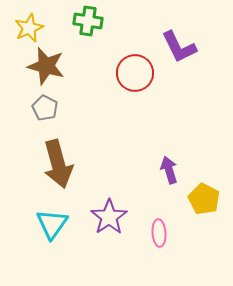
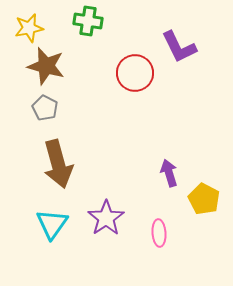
yellow star: rotated 12 degrees clockwise
purple arrow: moved 3 px down
purple star: moved 3 px left, 1 px down
